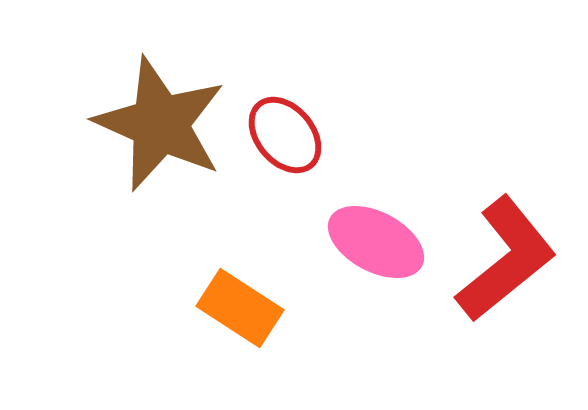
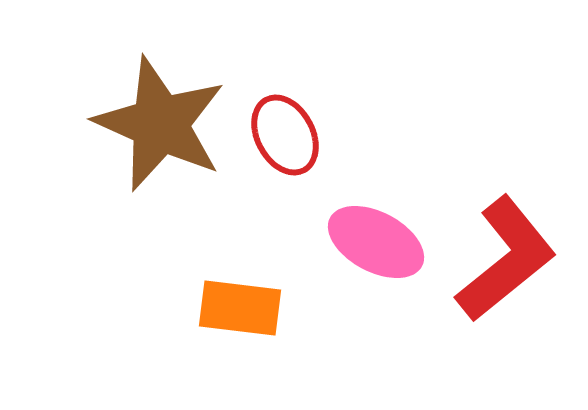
red ellipse: rotated 12 degrees clockwise
orange rectangle: rotated 26 degrees counterclockwise
